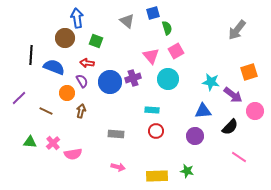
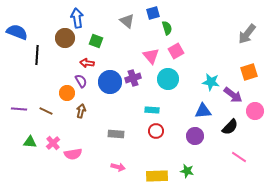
gray arrow: moved 10 px right, 4 px down
black line: moved 6 px right
blue semicircle: moved 37 px left, 35 px up
purple semicircle: moved 1 px left
purple line: moved 11 px down; rotated 49 degrees clockwise
